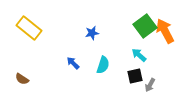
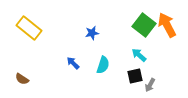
green square: moved 1 px left, 1 px up; rotated 15 degrees counterclockwise
orange arrow: moved 2 px right, 6 px up
